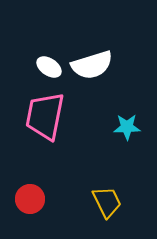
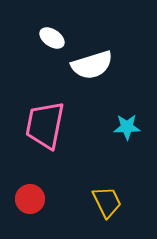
white ellipse: moved 3 px right, 29 px up
pink trapezoid: moved 9 px down
